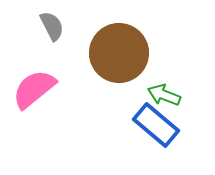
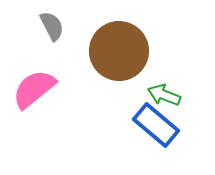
brown circle: moved 2 px up
